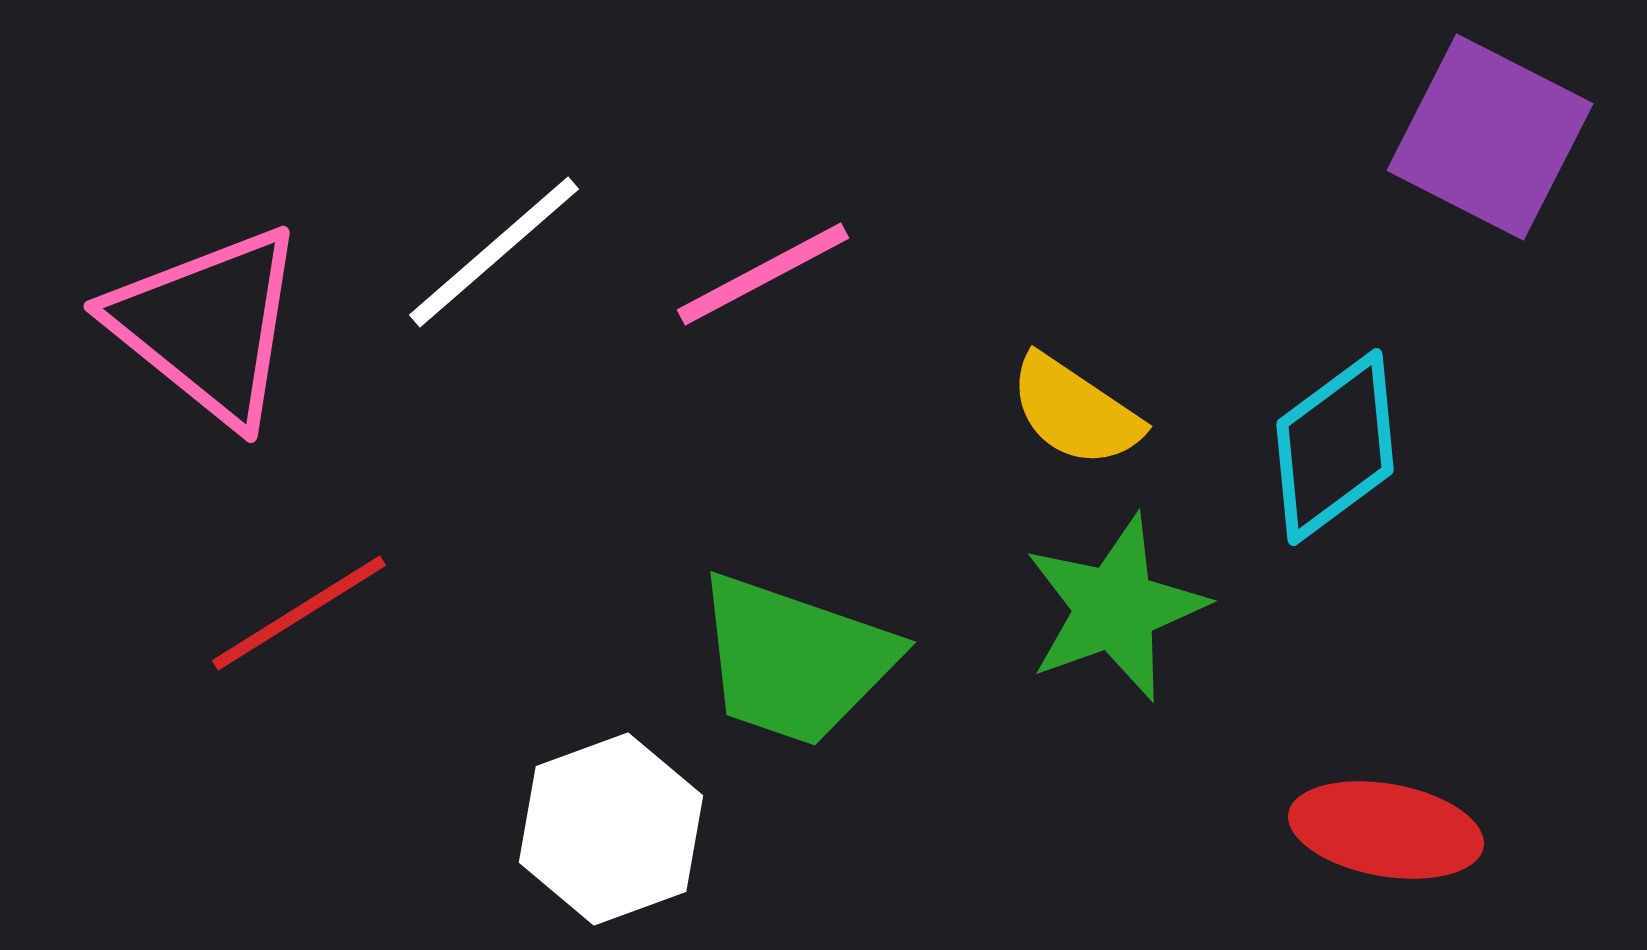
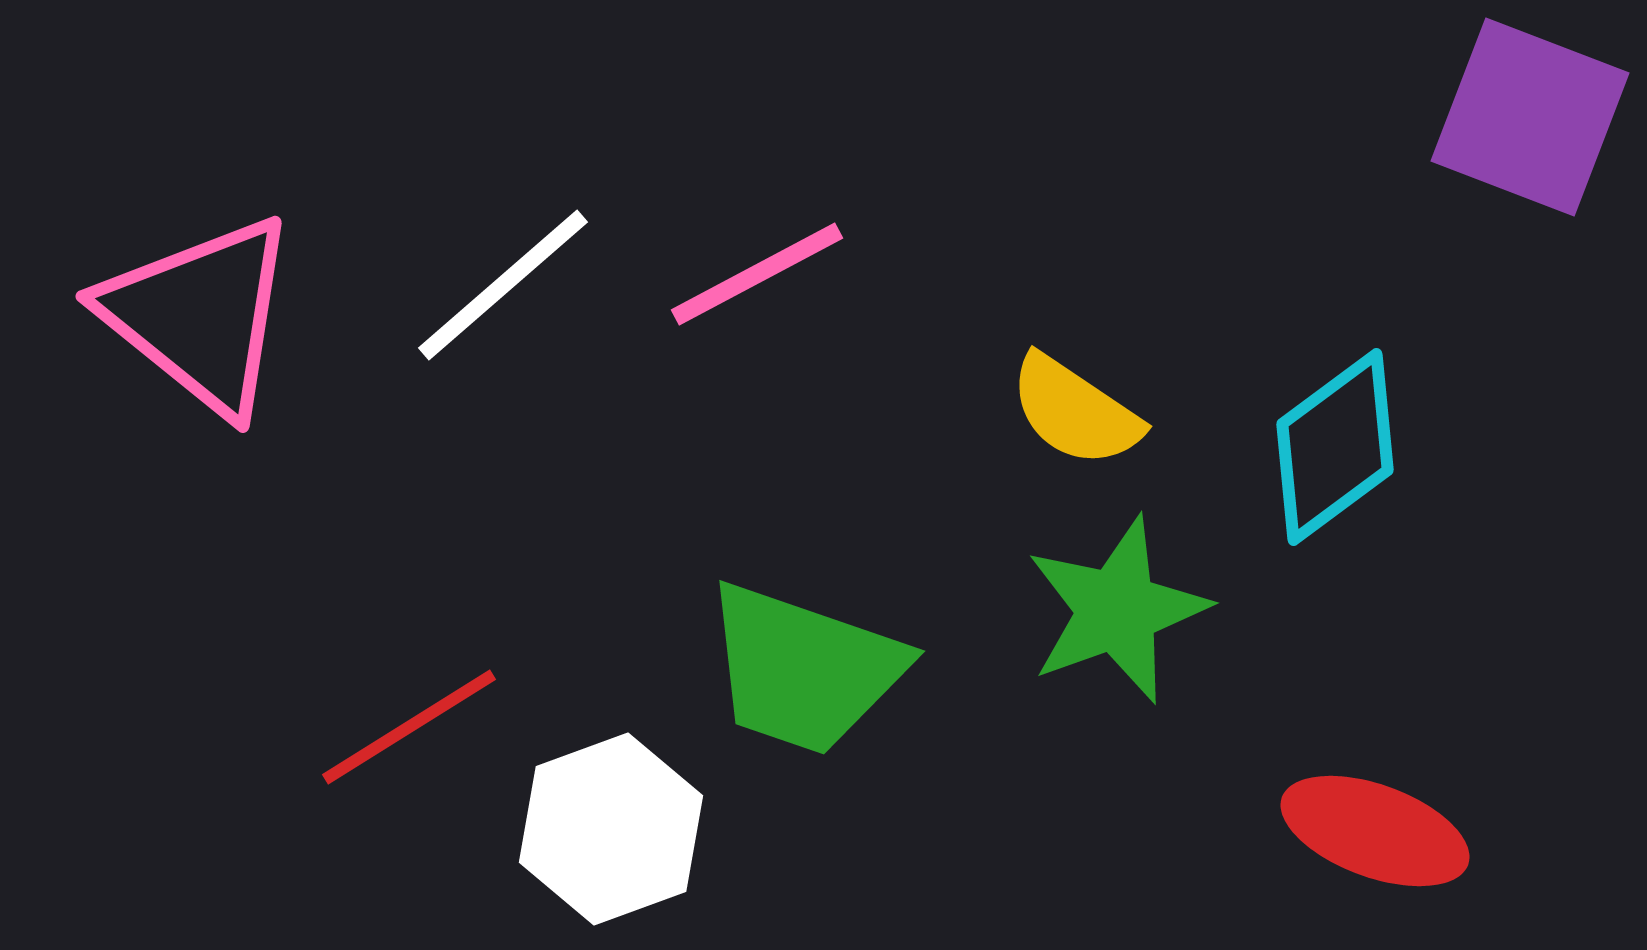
purple square: moved 40 px right, 20 px up; rotated 6 degrees counterclockwise
white line: moved 9 px right, 33 px down
pink line: moved 6 px left
pink triangle: moved 8 px left, 10 px up
green star: moved 2 px right, 2 px down
red line: moved 110 px right, 114 px down
green trapezoid: moved 9 px right, 9 px down
red ellipse: moved 11 px left, 1 px down; rotated 10 degrees clockwise
